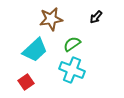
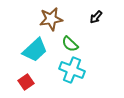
green semicircle: moved 2 px left; rotated 102 degrees counterclockwise
